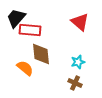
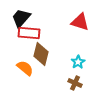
black trapezoid: moved 5 px right
red triangle: rotated 24 degrees counterclockwise
red rectangle: moved 1 px left, 3 px down
brown diamond: rotated 20 degrees clockwise
cyan star: rotated 16 degrees counterclockwise
